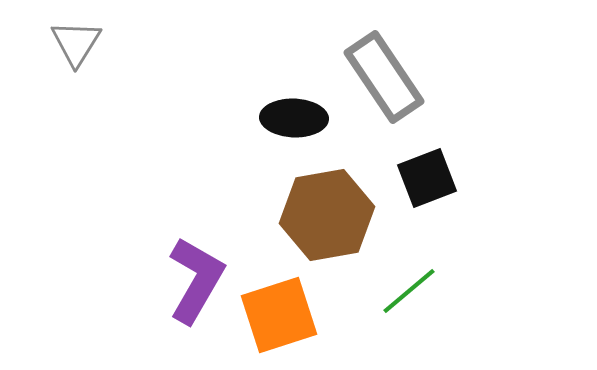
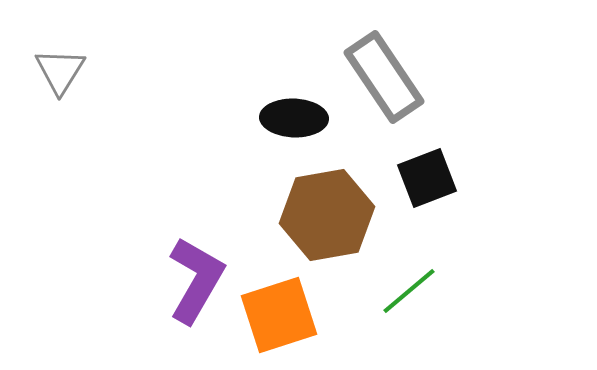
gray triangle: moved 16 px left, 28 px down
